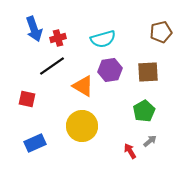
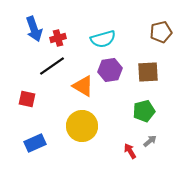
green pentagon: rotated 15 degrees clockwise
